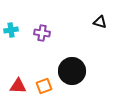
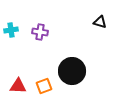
purple cross: moved 2 px left, 1 px up
